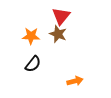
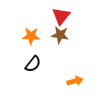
brown star: moved 2 px right, 1 px down; rotated 12 degrees counterclockwise
